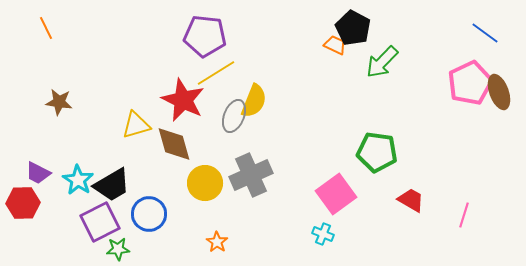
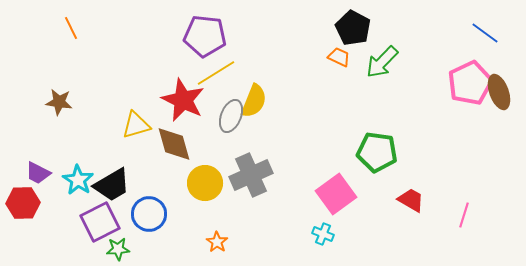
orange line: moved 25 px right
orange trapezoid: moved 4 px right, 12 px down
gray ellipse: moved 3 px left
